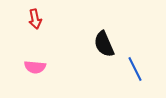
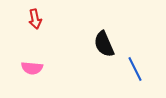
pink semicircle: moved 3 px left, 1 px down
